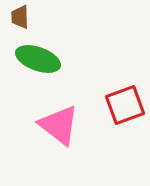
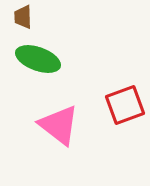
brown trapezoid: moved 3 px right
